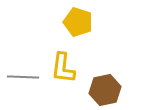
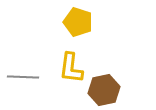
yellow L-shape: moved 8 px right
brown hexagon: moved 1 px left
